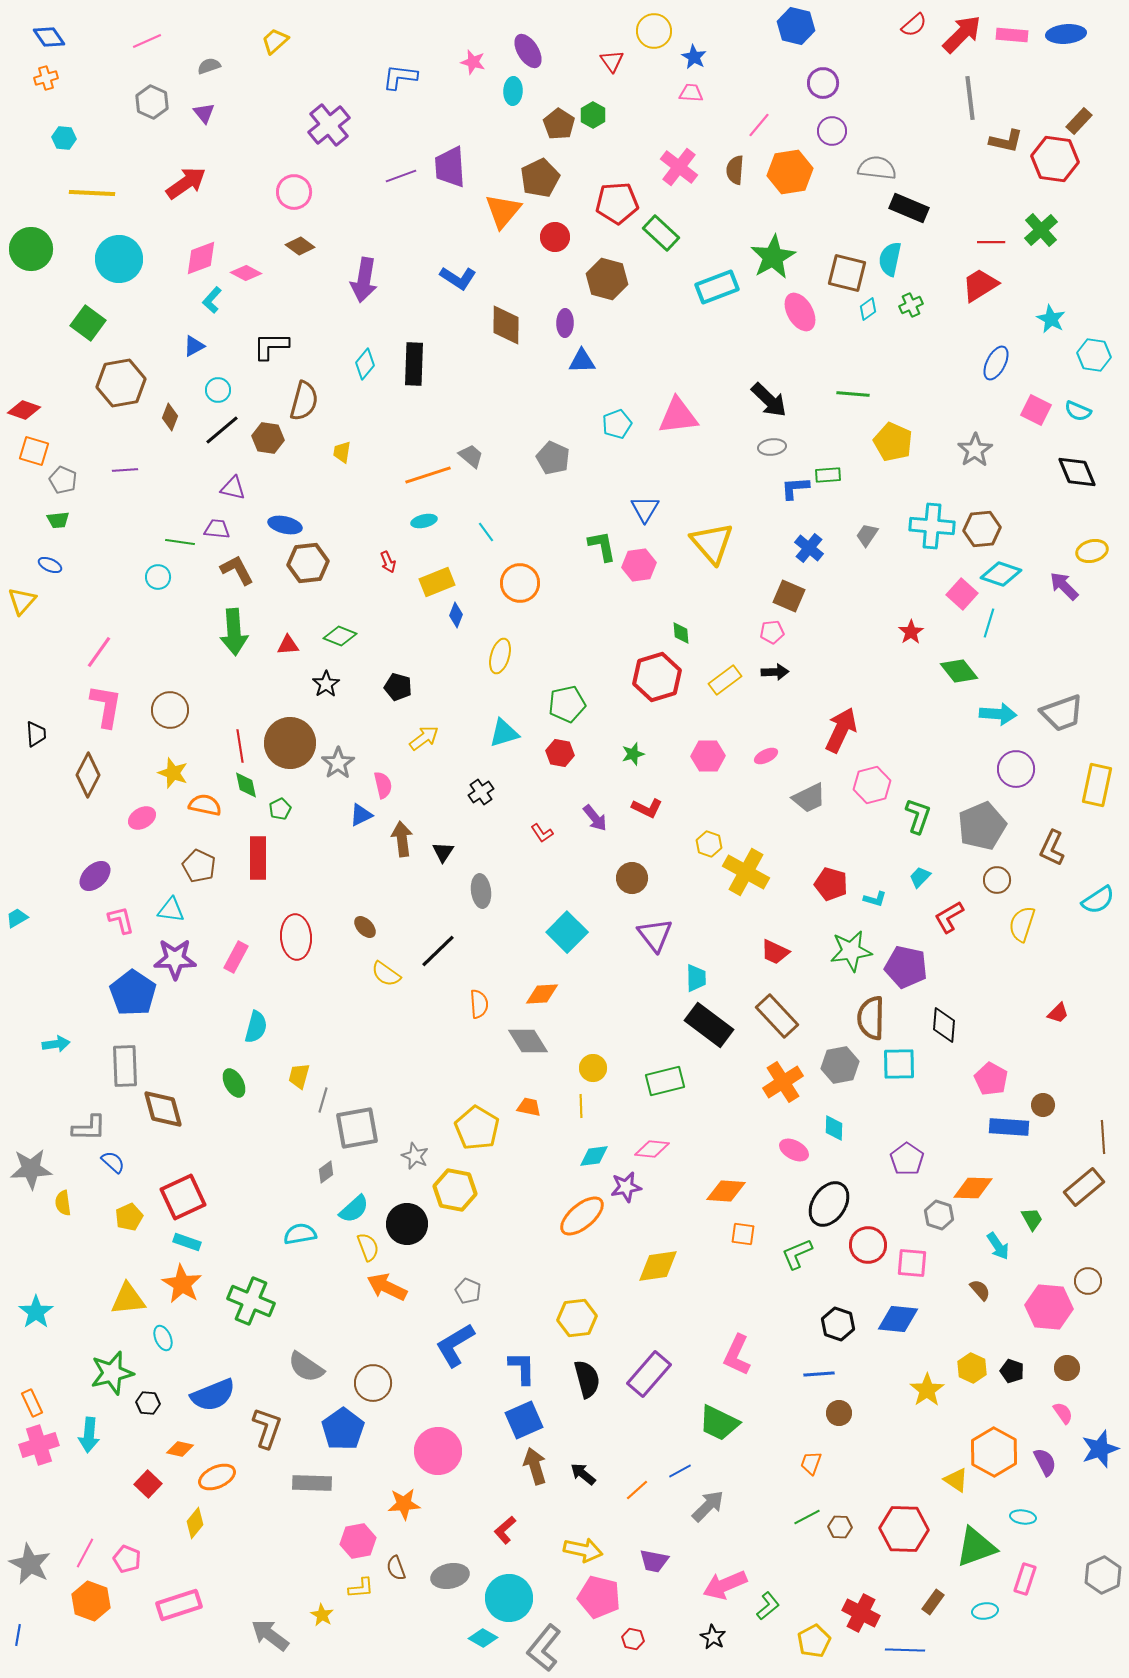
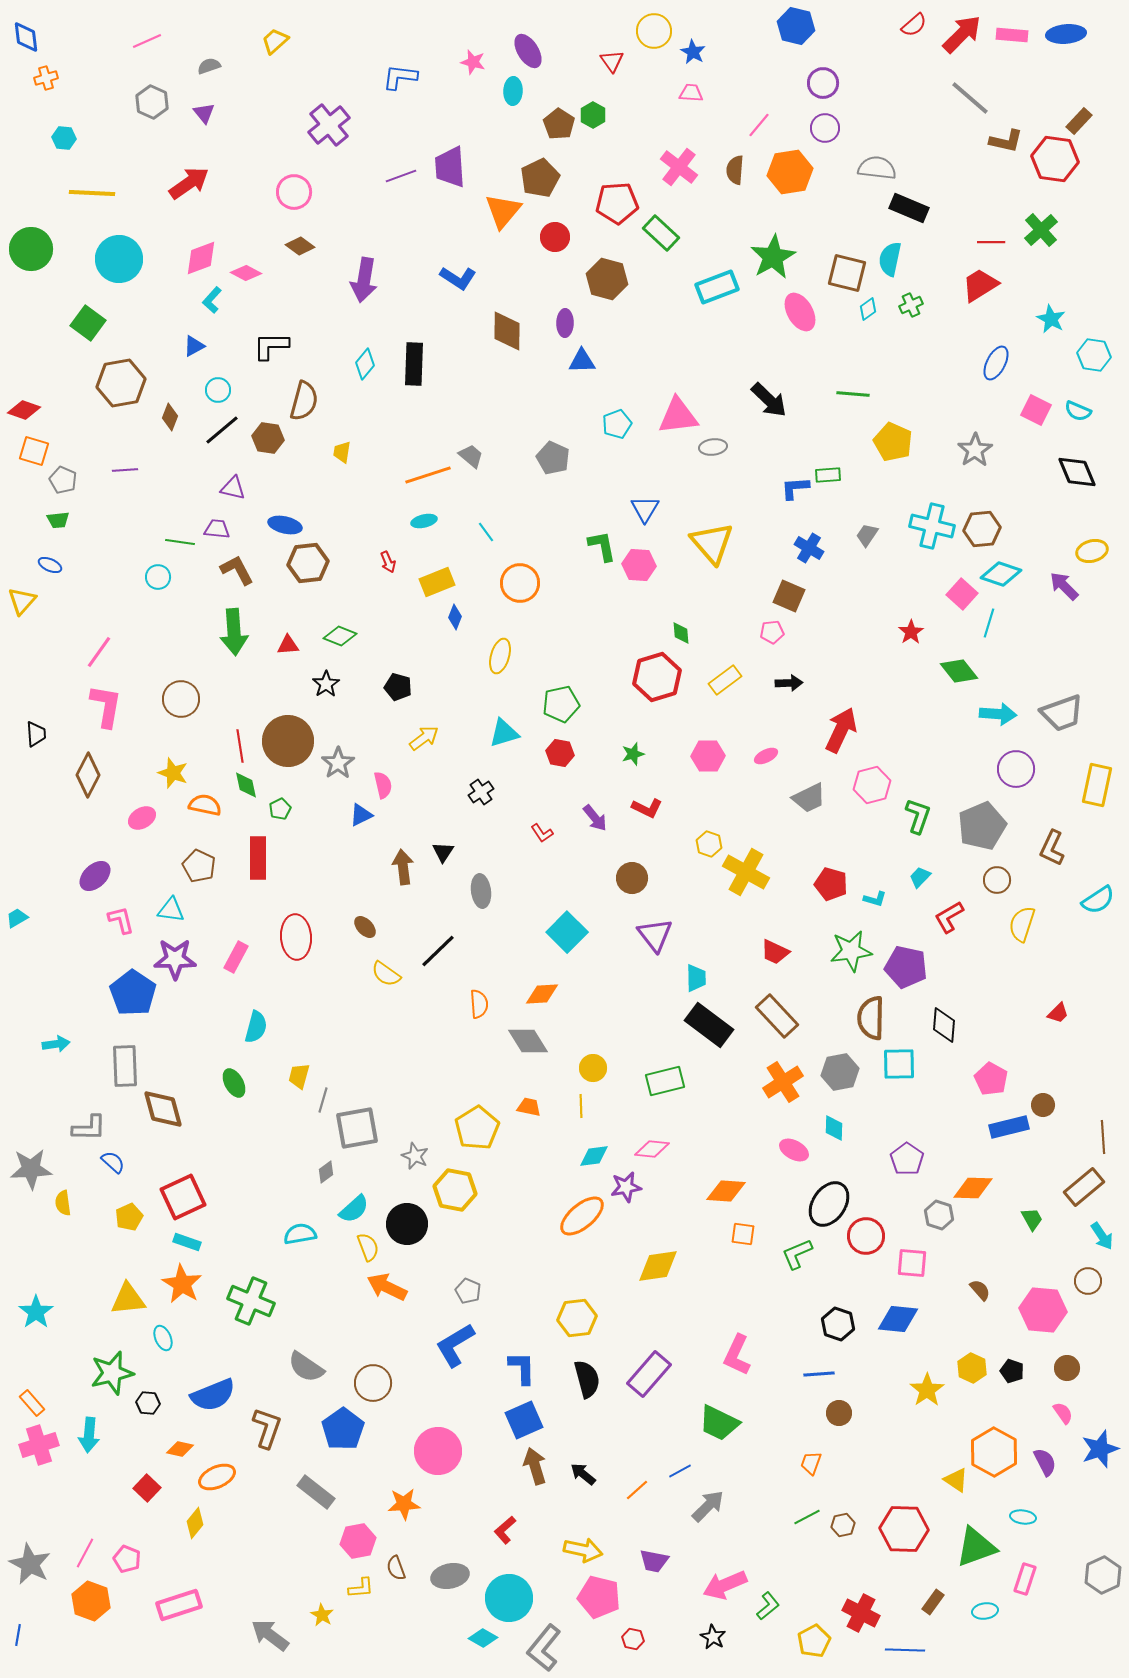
blue diamond at (49, 37): moved 23 px left; rotated 28 degrees clockwise
blue star at (694, 57): moved 1 px left, 5 px up
gray line at (970, 98): rotated 42 degrees counterclockwise
purple circle at (832, 131): moved 7 px left, 3 px up
red arrow at (186, 183): moved 3 px right
brown diamond at (506, 325): moved 1 px right, 6 px down
gray ellipse at (772, 447): moved 59 px left
cyan cross at (932, 526): rotated 9 degrees clockwise
blue cross at (809, 548): rotated 8 degrees counterclockwise
pink hexagon at (639, 565): rotated 12 degrees clockwise
blue diamond at (456, 615): moved 1 px left, 2 px down
black arrow at (775, 672): moved 14 px right, 11 px down
green pentagon at (567, 704): moved 6 px left
brown circle at (170, 710): moved 11 px right, 11 px up
brown circle at (290, 743): moved 2 px left, 2 px up
brown arrow at (402, 839): moved 1 px right, 28 px down
gray hexagon at (840, 1065): moved 7 px down
blue rectangle at (1009, 1127): rotated 18 degrees counterclockwise
yellow pentagon at (477, 1128): rotated 9 degrees clockwise
red circle at (868, 1245): moved 2 px left, 9 px up
cyan arrow at (998, 1246): moved 104 px right, 10 px up
pink hexagon at (1049, 1307): moved 6 px left, 3 px down
orange rectangle at (32, 1403): rotated 16 degrees counterclockwise
gray rectangle at (312, 1483): moved 4 px right, 9 px down; rotated 36 degrees clockwise
red square at (148, 1484): moved 1 px left, 4 px down
brown hexagon at (840, 1527): moved 3 px right, 2 px up; rotated 15 degrees counterclockwise
